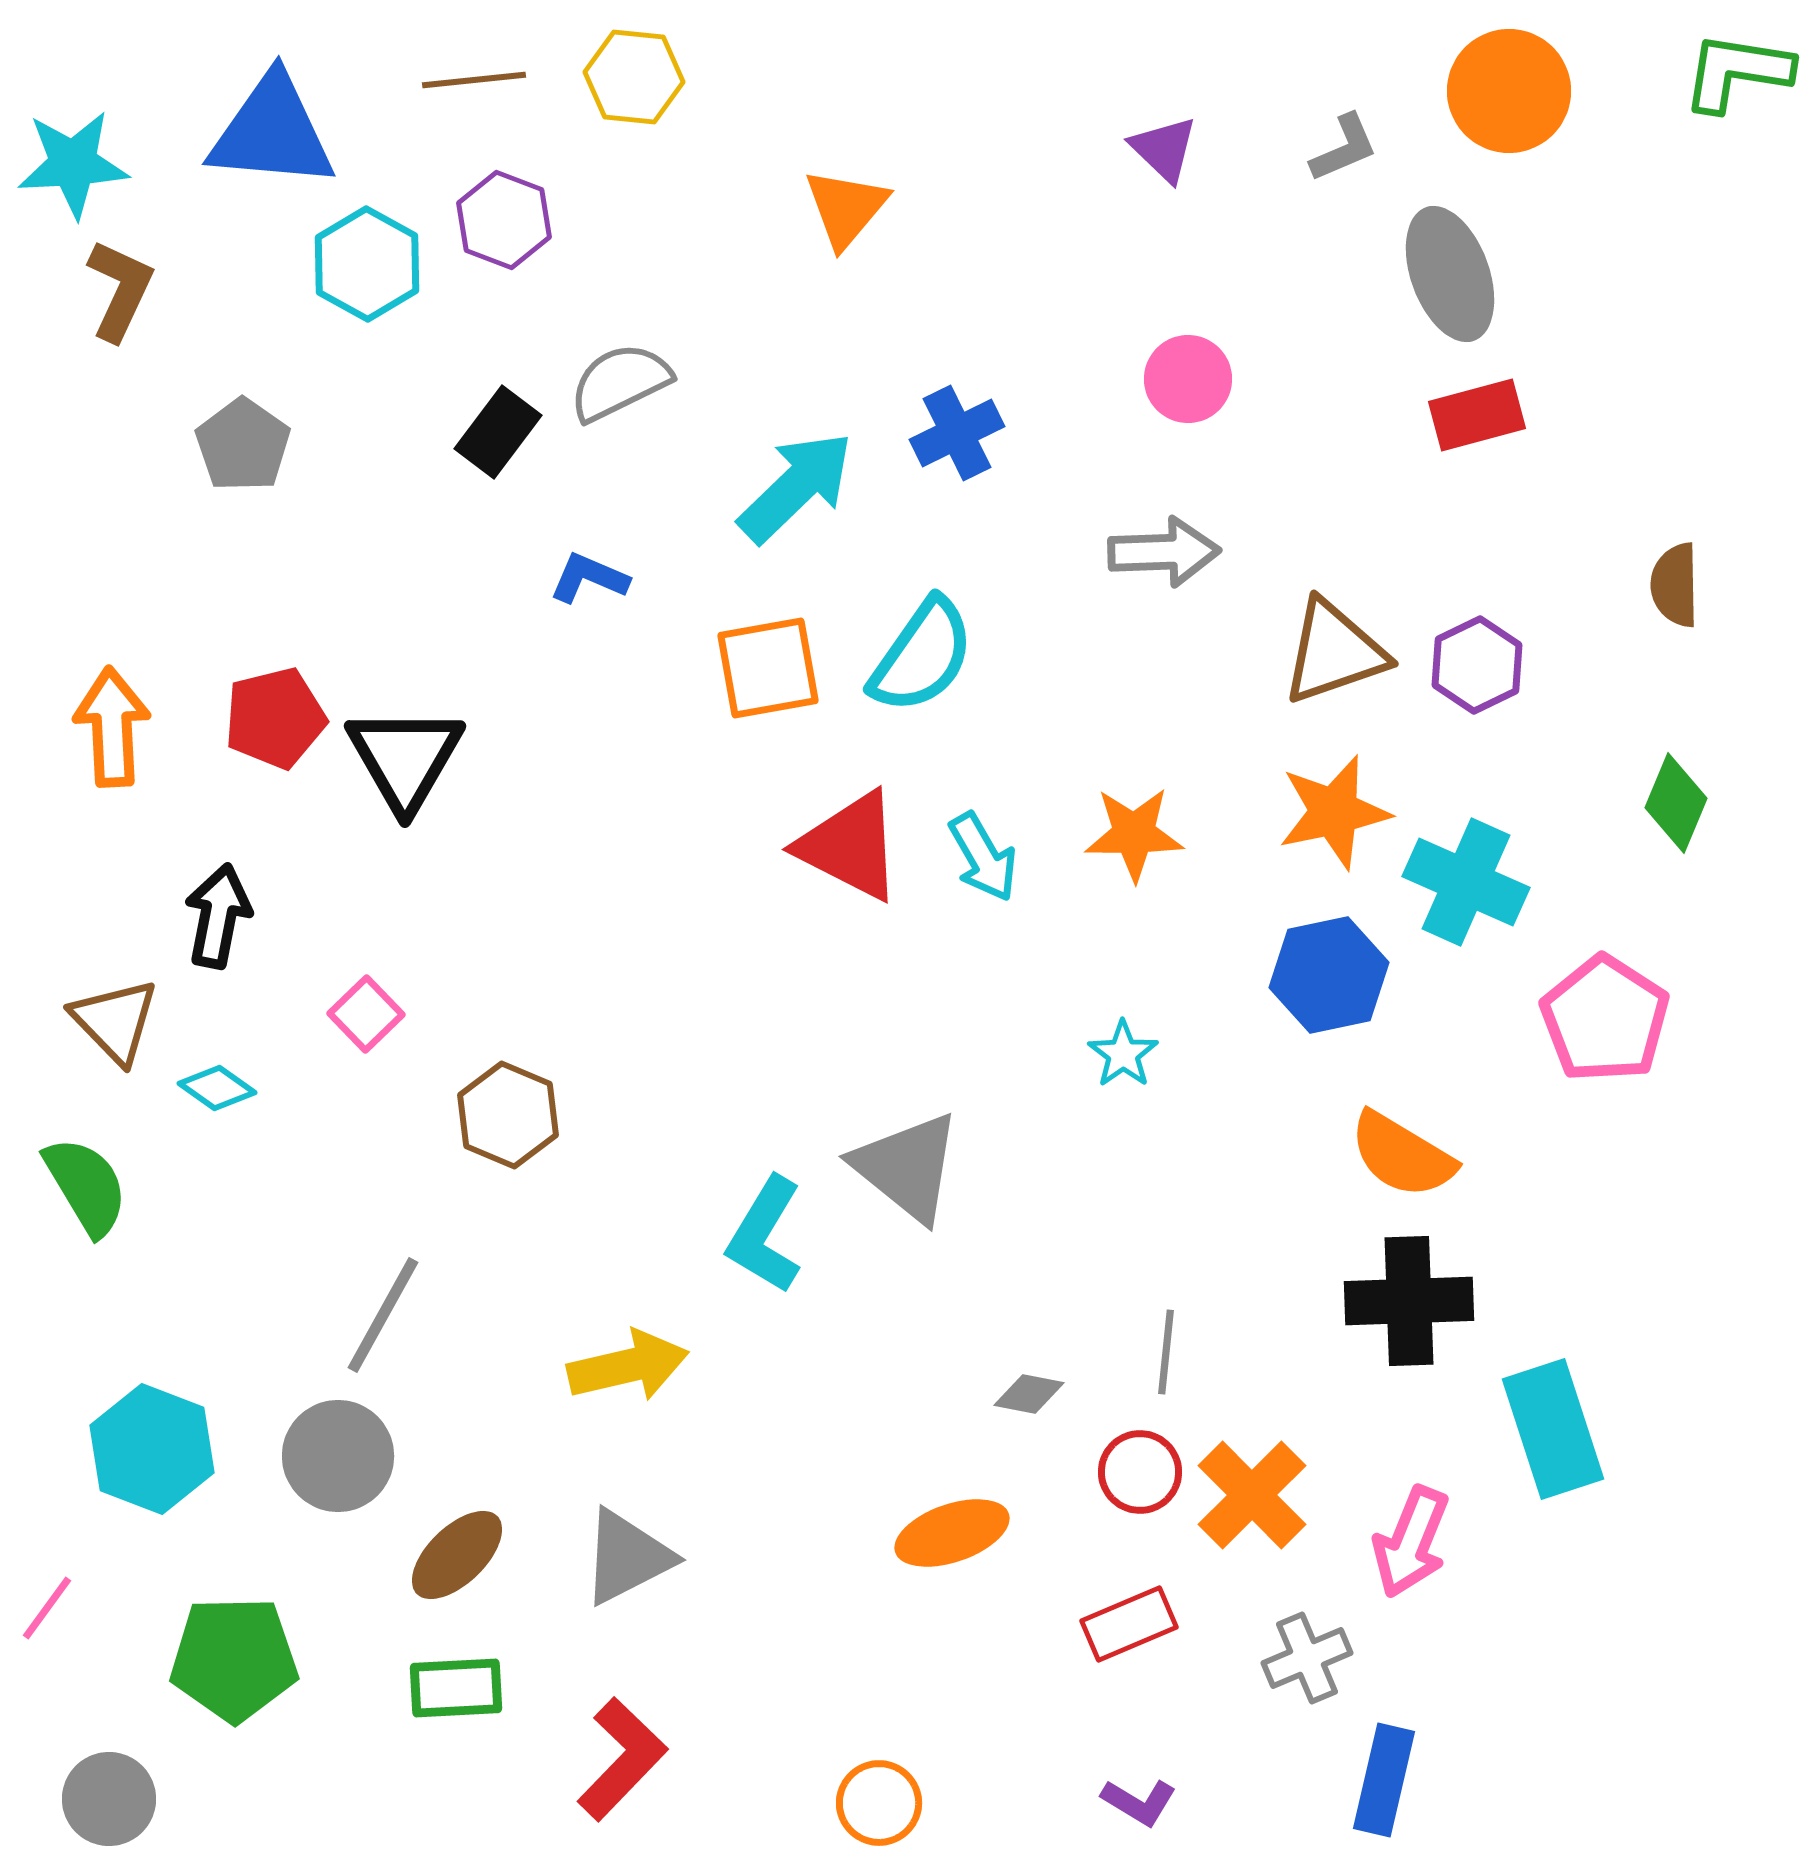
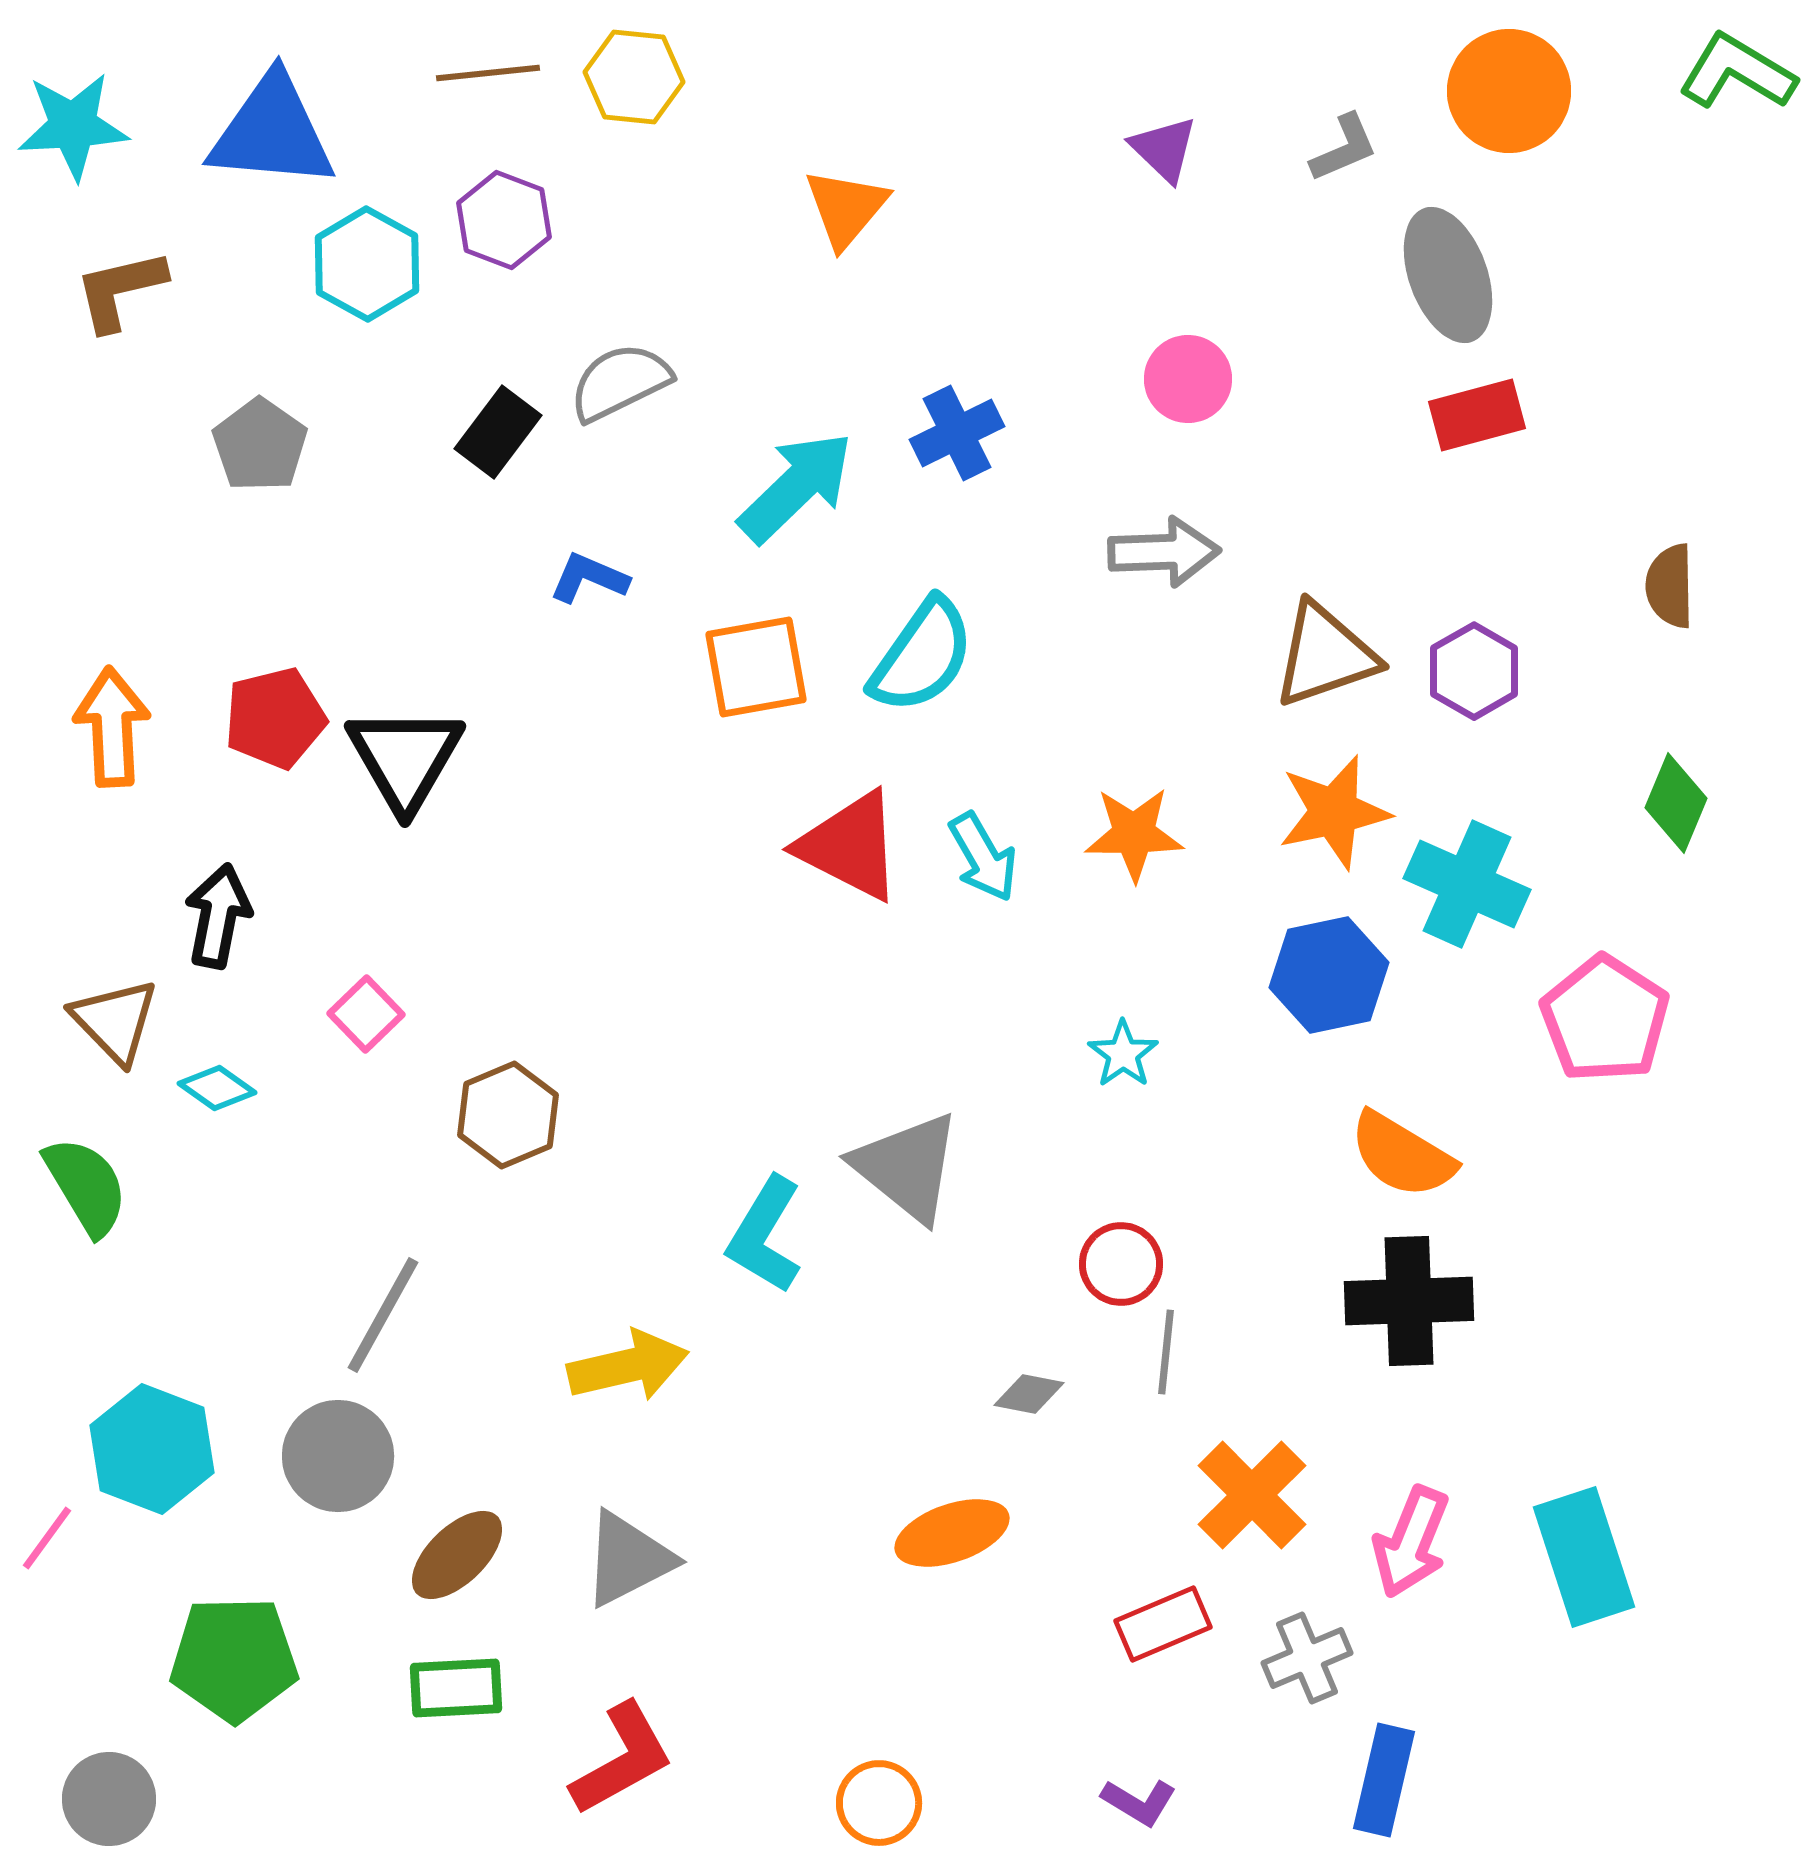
green L-shape at (1737, 72): rotated 22 degrees clockwise
brown line at (474, 80): moved 14 px right, 7 px up
cyan star at (73, 164): moved 38 px up
gray ellipse at (1450, 274): moved 2 px left, 1 px down
brown L-shape at (120, 290): rotated 128 degrees counterclockwise
gray pentagon at (243, 445): moved 17 px right
brown semicircle at (1675, 585): moved 5 px left, 1 px down
brown triangle at (1334, 652): moved 9 px left, 3 px down
purple hexagon at (1477, 665): moved 3 px left, 6 px down; rotated 4 degrees counterclockwise
orange square at (768, 668): moved 12 px left, 1 px up
cyan cross at (1466, 882): moved 1 px right, 2 px down
brown hexagon at (508, 1115): rotated 14 degrees clockwise
cyan rectangle at (1553, 1429): moved 31 px right, 128 px down
red circle at (1140, 1472): moved 19 px left, 208 px up
gray triangle at (627, 1557): moved 1 px right, 2 px down
pink line at (47, 1608): moved 70 px up
red rectangle at (1129, 1624): moved 34 px right
red L-shape at (622, 1759): rotated 17 degrees clockwise
